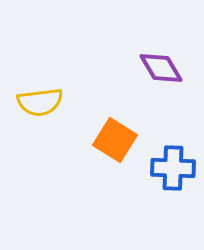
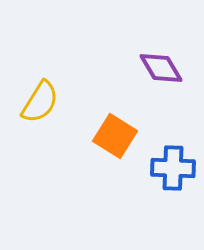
yellow semicircle: rotated 51 degrees counterclockwise
orange square: moved 4 px up
